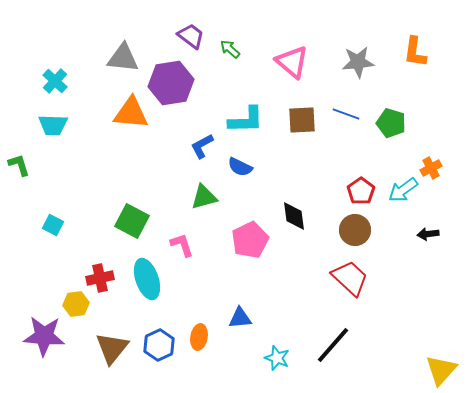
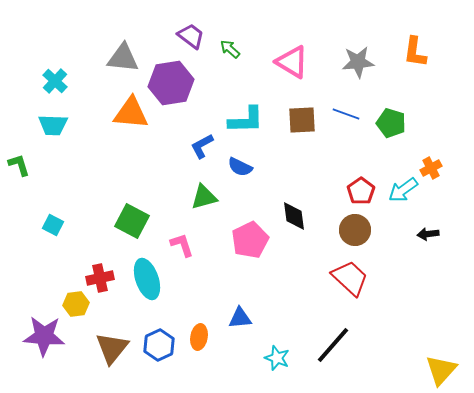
pink triangle: rotated 9 degrees counterclockwise
